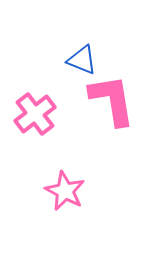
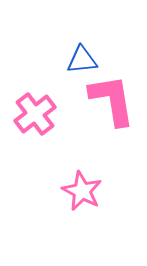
blue triangle: rotated 28 degrees counterclockwise
pink star: moved 17 px right
